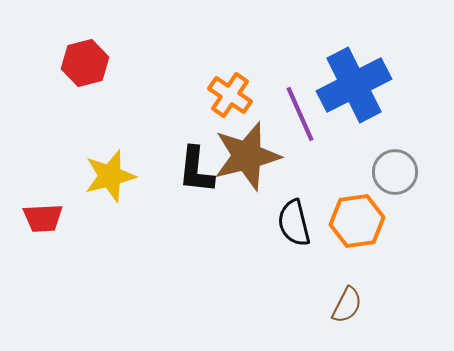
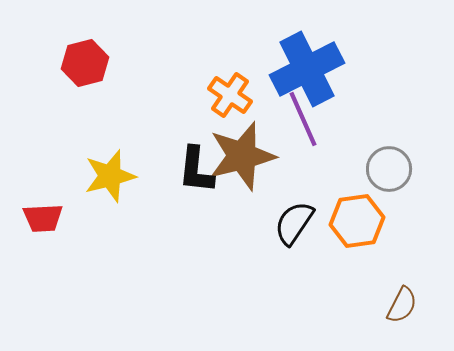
blue cross: moved 47 px left, 16 px up
purple line: moved 3 px right, 5 px down
brown star: moved 5 px left
gray circle: moved 6 px left, 3 px up
black semicircle: rotated 48 degrees clockwise
brown semicircle: moved 55 px right
